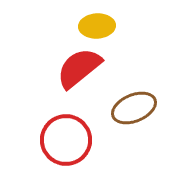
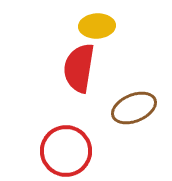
red semicircle: rotated 42 degrees counterclockwise
red circle: moved 11 px down
